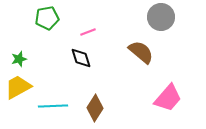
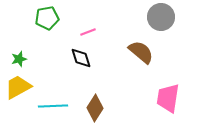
pink trapezoid: rotated 148 degrees clockwise
